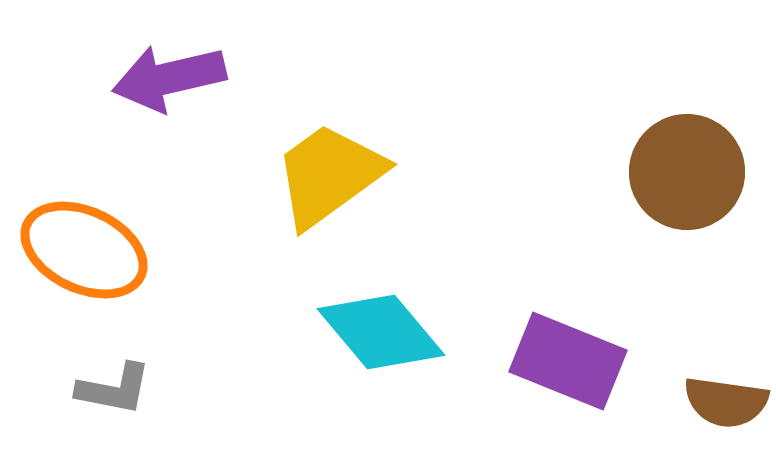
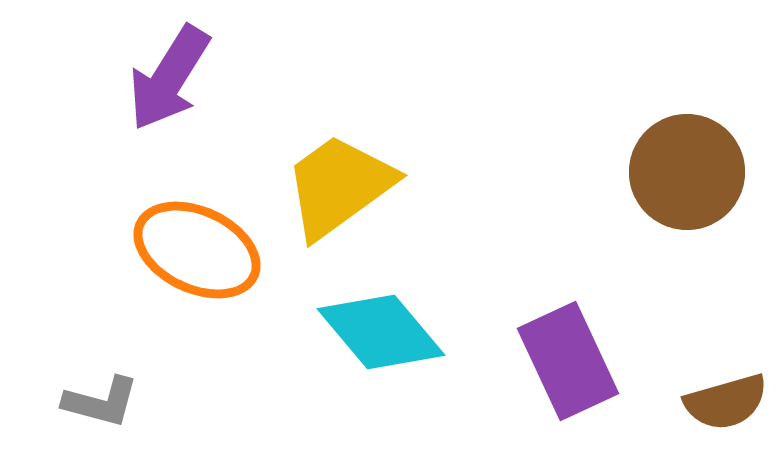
purple arrow: rotated 45 degrees counterclockwise
yellow trapezoid: moved 10 px right, 11 px down
orange ellipse: moved 113 px right
purple rectangle: rotated 43 degrees clockwise
gray L-shape: moved 13 px left, 13 px down; rotated 4 degrees clockwise
brown semicircle: rotated 24 degrees counterclockwise
